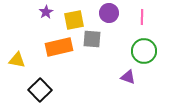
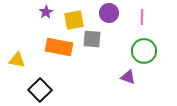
orange rectangle: rotated 24 degrees clockwise
